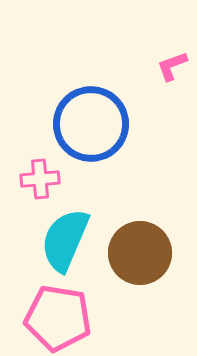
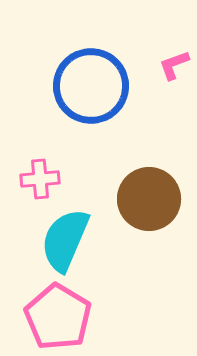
pink L-shape: moved 2 px right, 1 px up
blue circle: moved 38 px up
brown circle: moved 9 px right, 54 px up
pink pentagon: moved 1 px up; rotated 22 degrees clockwise
